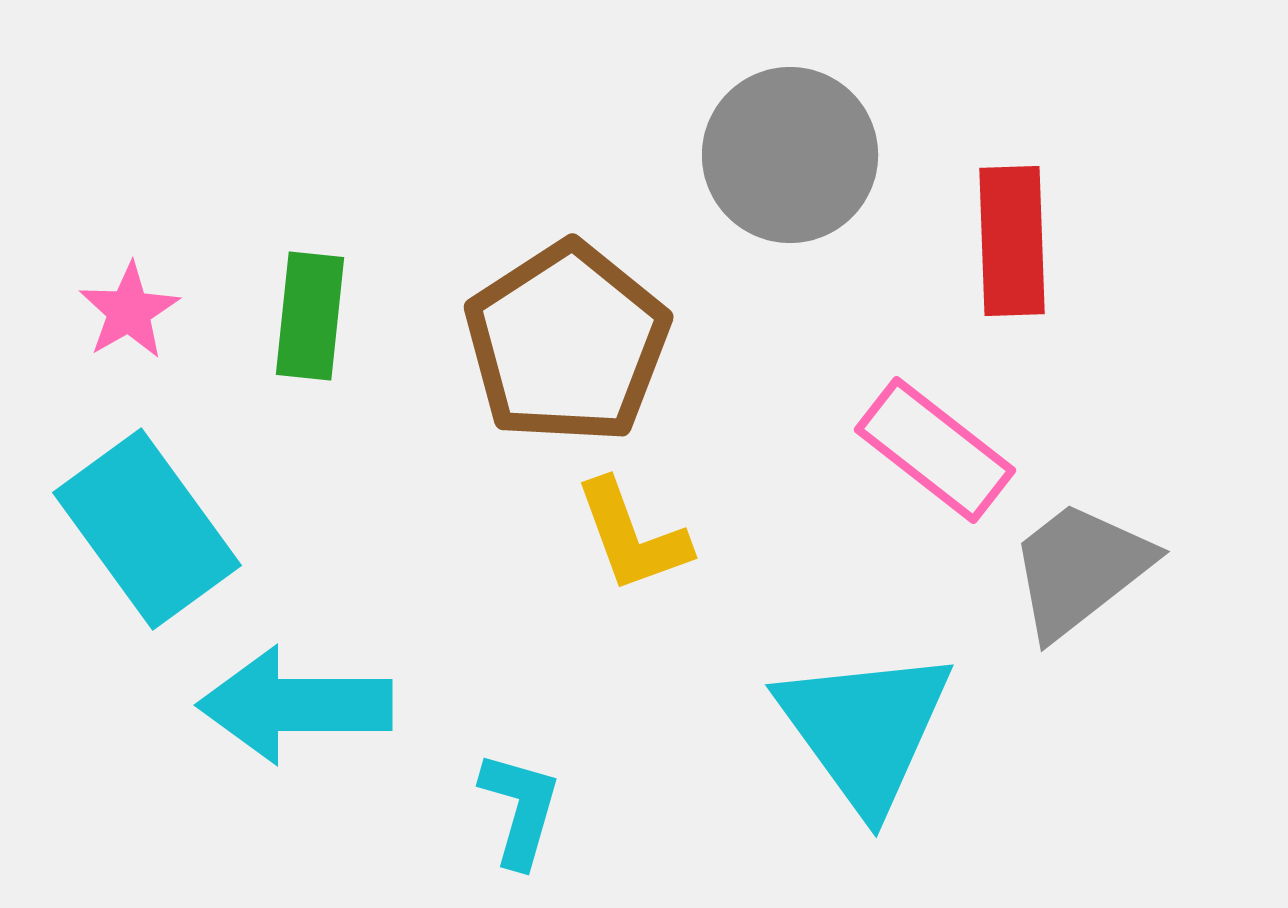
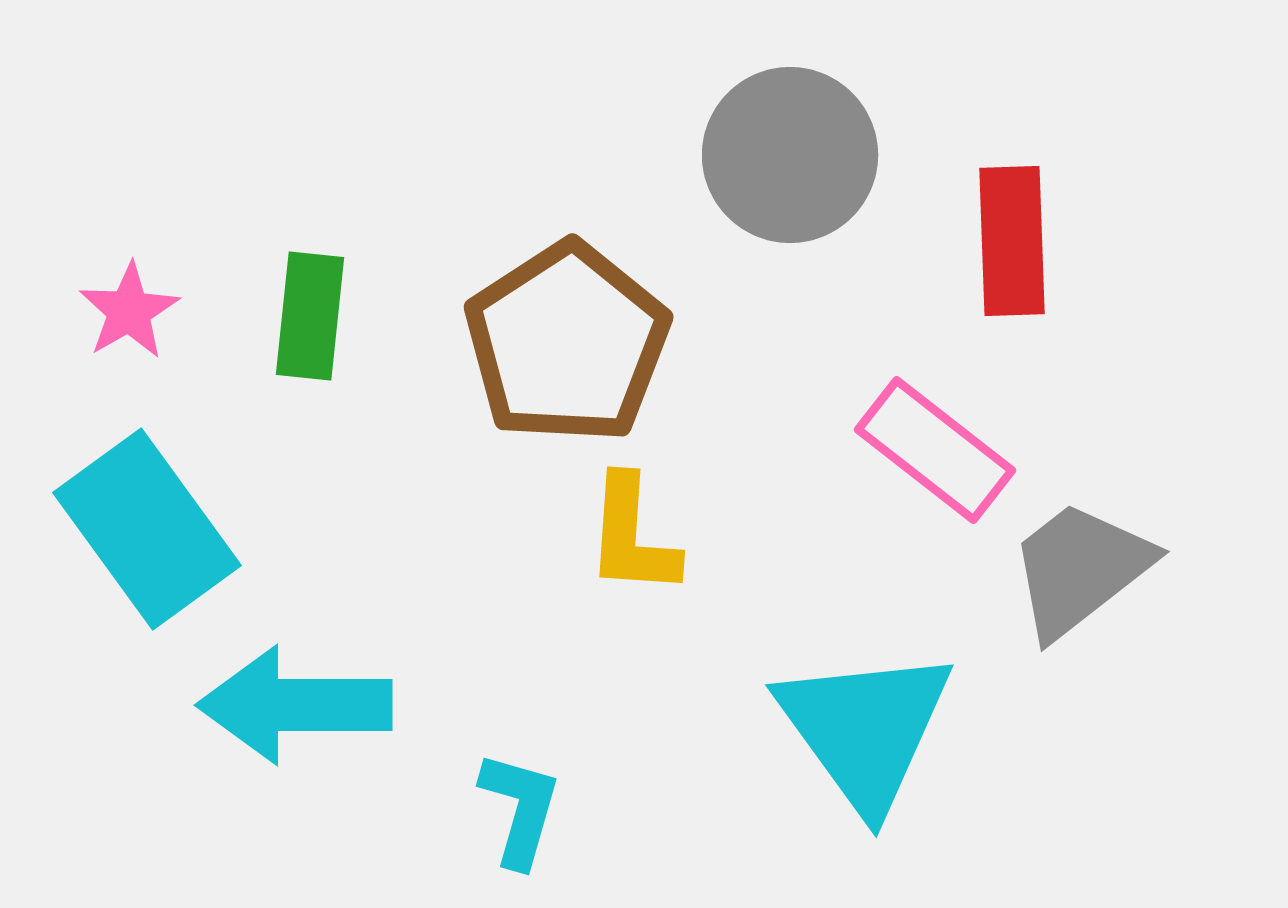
yellow L-shape: rotated 24 degrees clockwise
